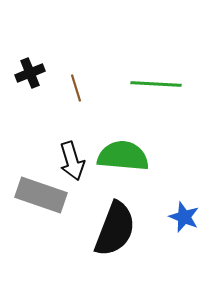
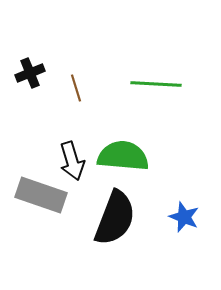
black semicircle: moved 11 px up
